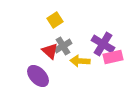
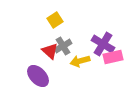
yellow arrow: rotated 18 degrees counterclockwise
